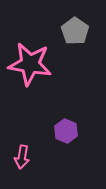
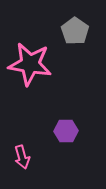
purple hexagon: rotated 25 degrees counterclockwise
pink arrow: rotated 25 degrees counterclockwise
